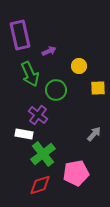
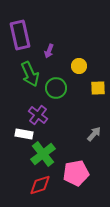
purple arrow: rotated 136 degrees clockwise
green circle: moved 2 px up
